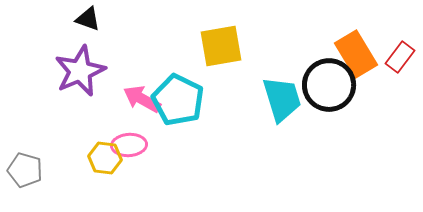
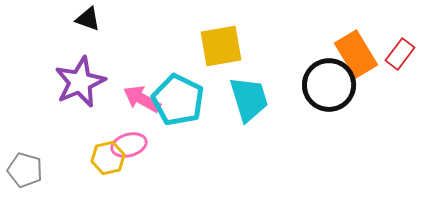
red rectangle: moved 3 px up
purple star: moved 11 px down
cyan trapezoid: moved 33 px left
pink ellipse: rotated 12 degrees counterclockwise
yellow hexagon: moved 3 px right; rotated 20 degrees counterclockwise
